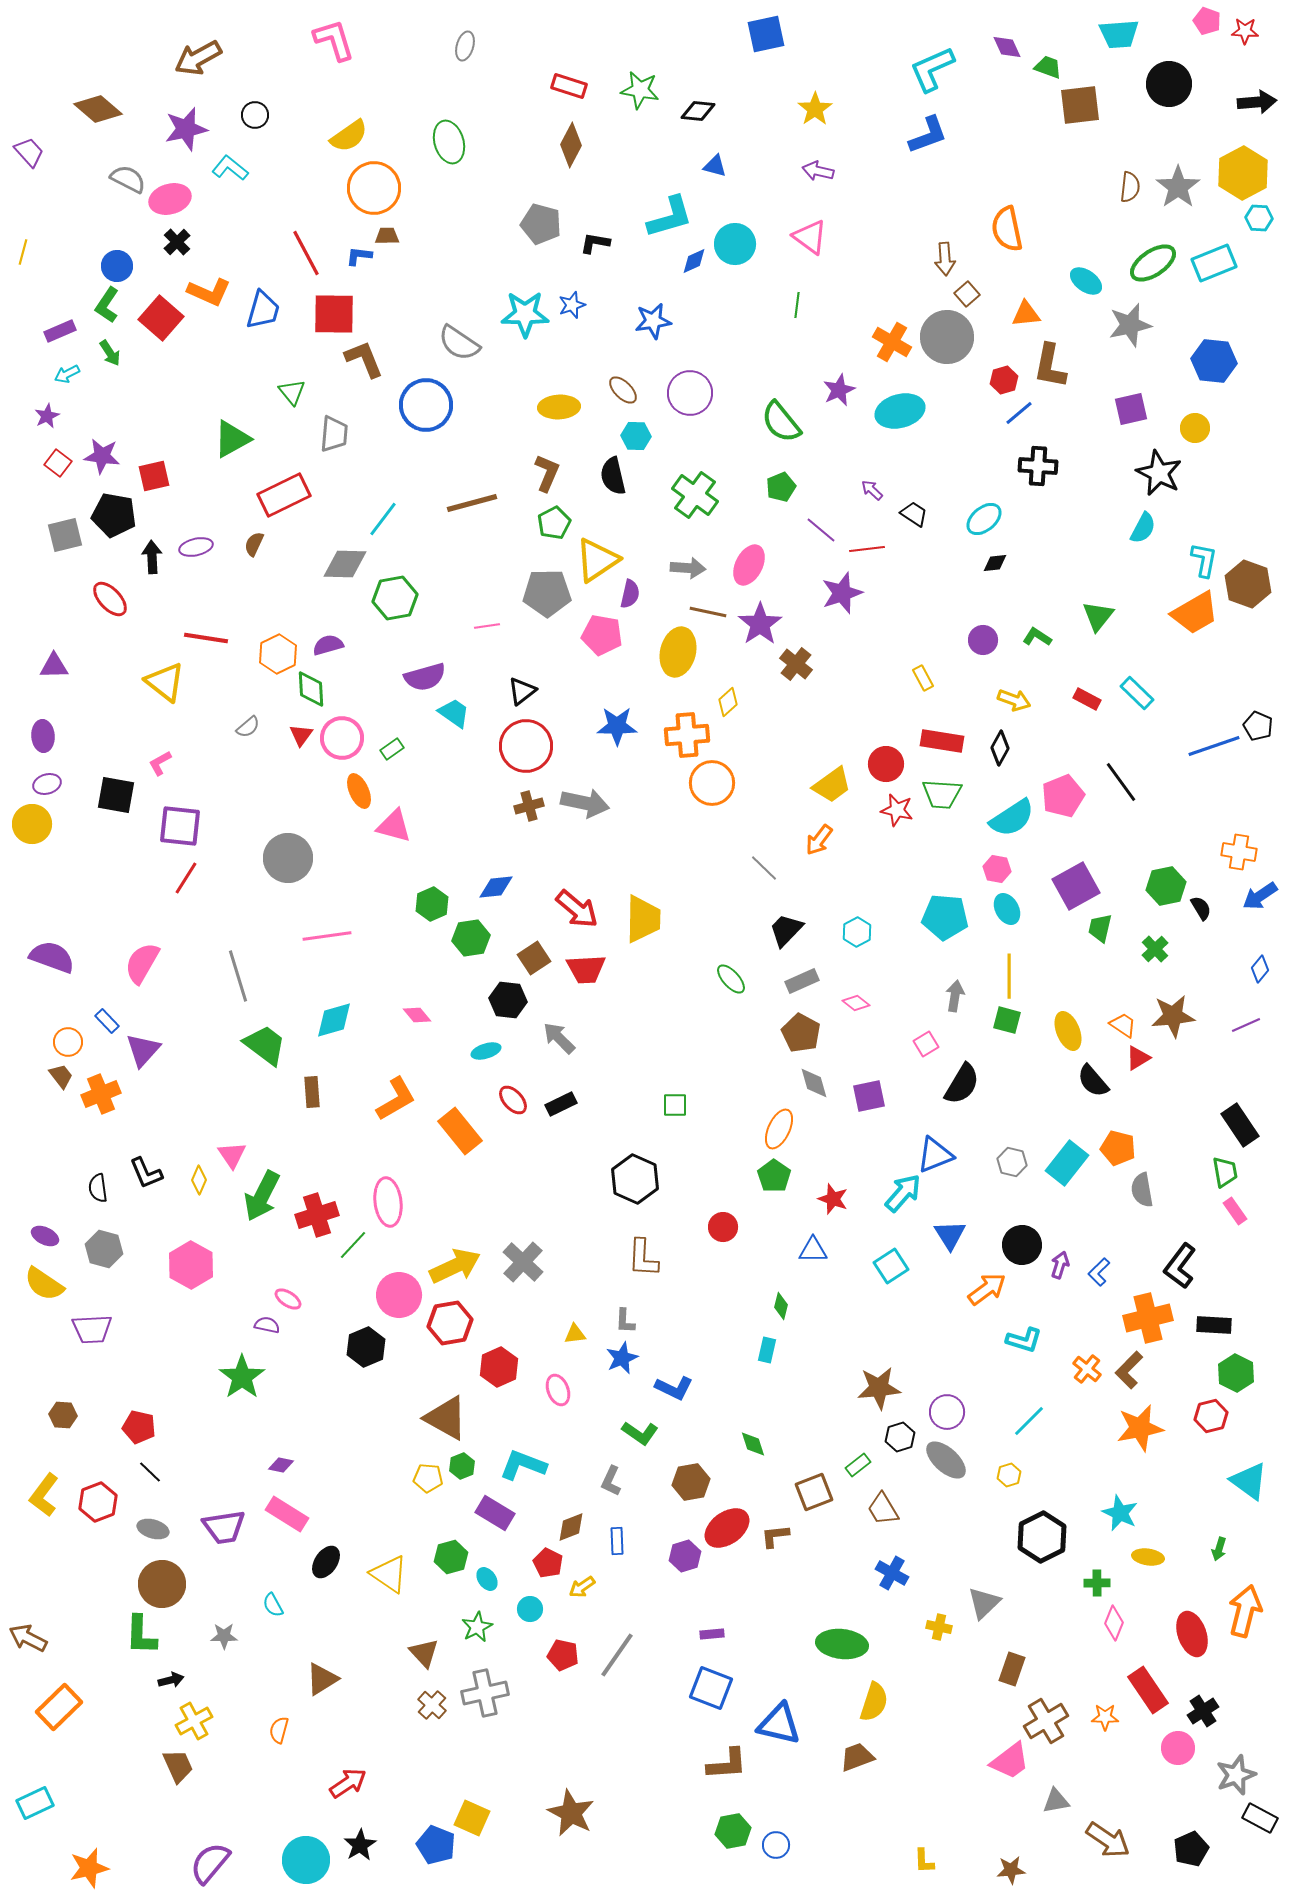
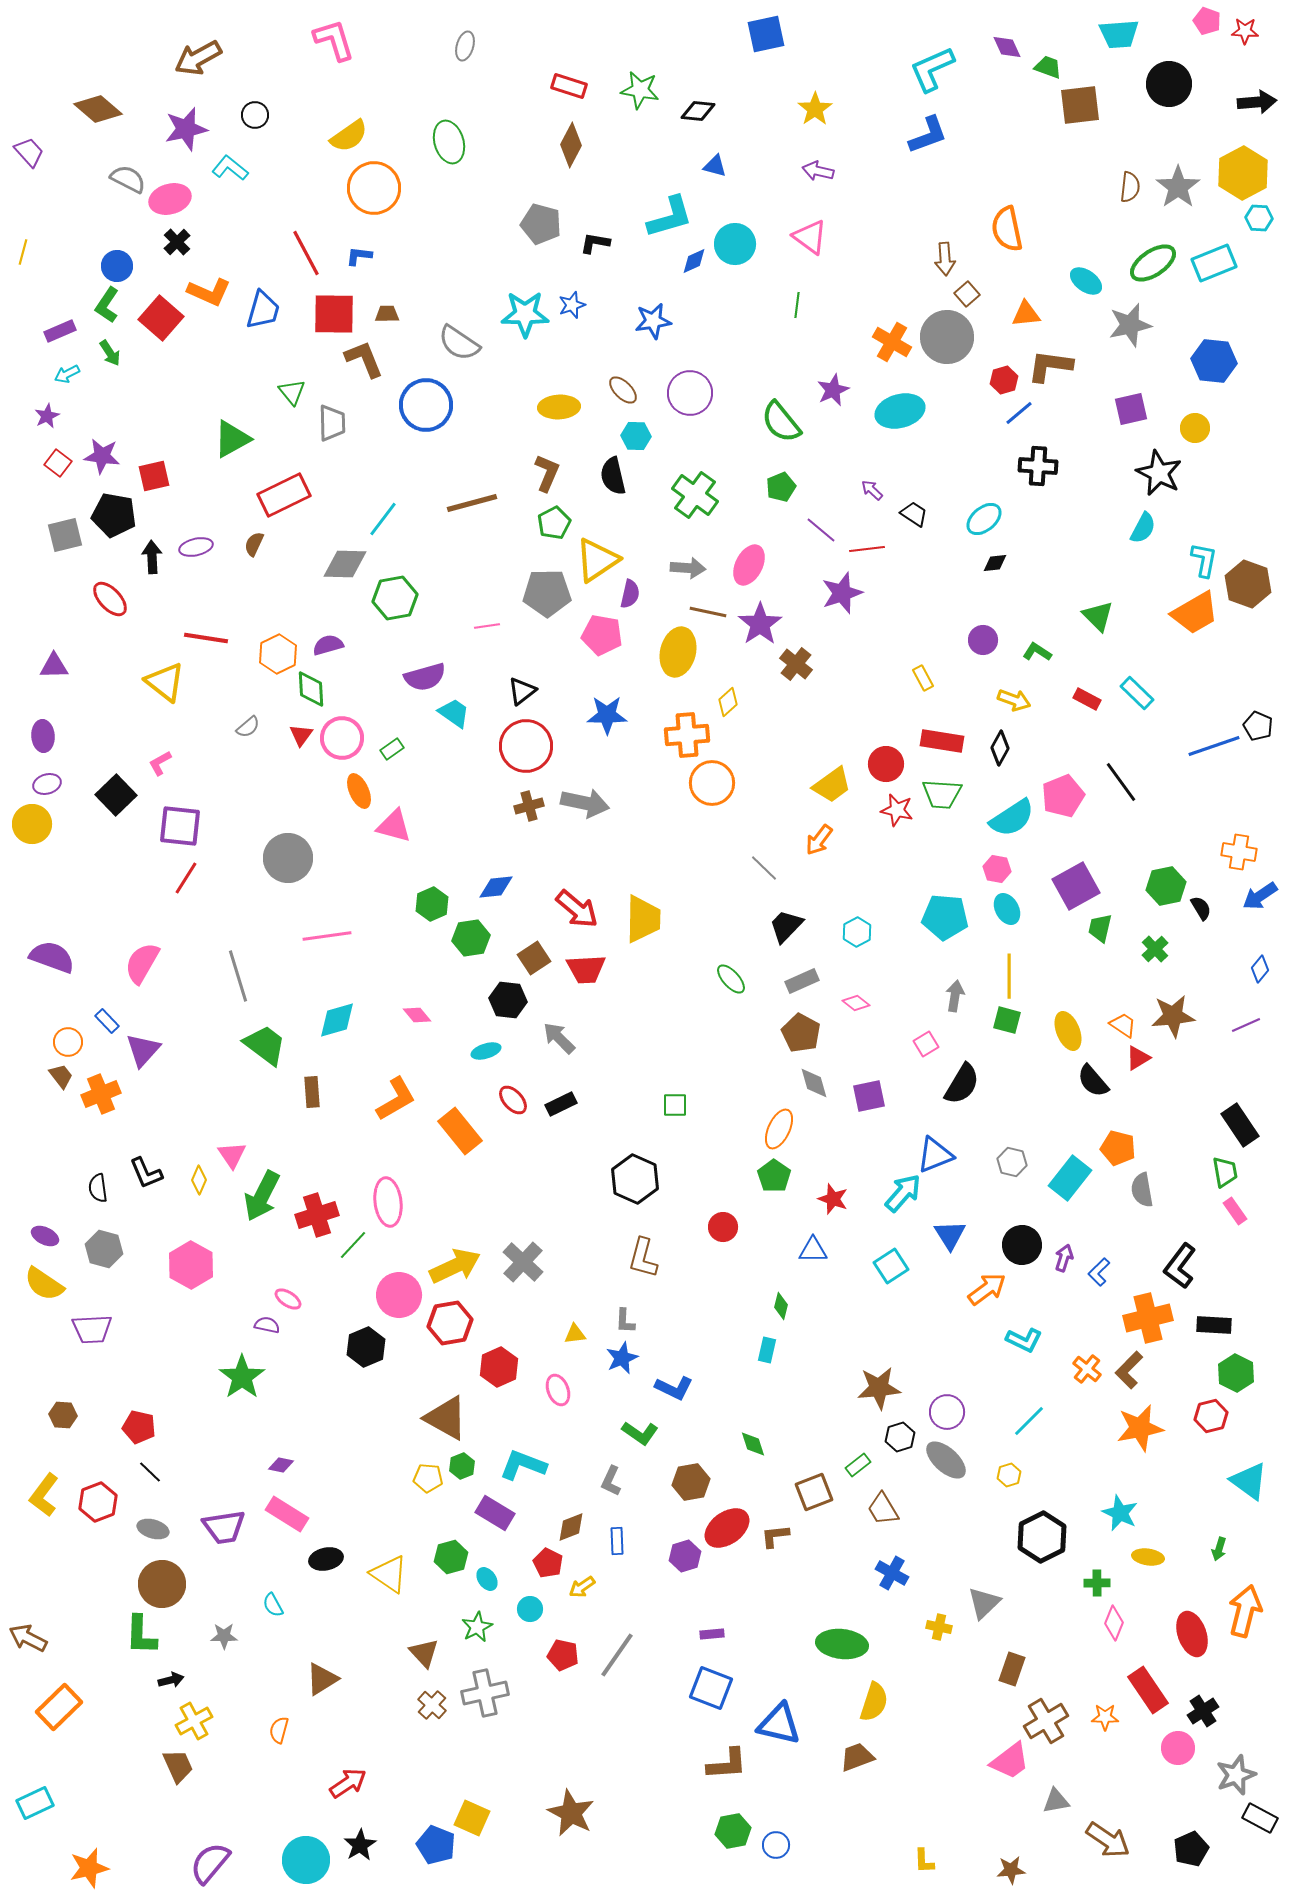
brown trapezoid at (387, 236): moved 78 px down
brown L-shape at (1050, 366): rotated 87 degrees clockwise
purple star at (839, 390): moved 6 px left
gray trapezoid at (334, 434): moved 2 px left, 11 px up; rotated 6 degrees counterclockwise
green triangle at (1098, 616): rotated 24 degrees counterclockwise
green L-shape at (1037, 637): moved 15 px down
blue star at (617, 726): moved 10 px left, 11 px up
black square at (116, 795): rotated 36 degrees clockwise
black trapezoid at (786, 930): moved 4 px up
cyan diamond at (334, 1020): moved 3 px right
cyan rectangle at (1067, 1163): moved 3 px right, 15 px down
brown L-shape at (643, 1258): rotated 12 degrees clockwise
purple arrow at (1060, 1265): moved 4 px right, 7 px up
cyan L-shape at (1024, 1340): rotated 9 degrees clockwise
black ellipse at (326, 1562): moved 3 px up; rotated 44 degrees clockwise
